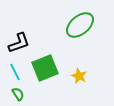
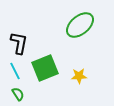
black L-shape: rotated 60 degrees counterclockwise
cyan line: moved 1 px up
yellow star: rotated 28 degrees counterclockwise
